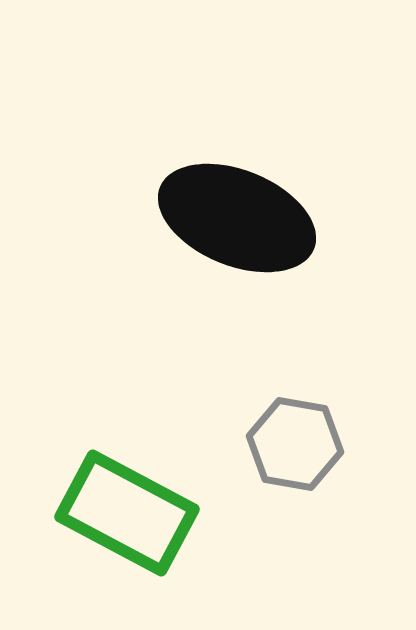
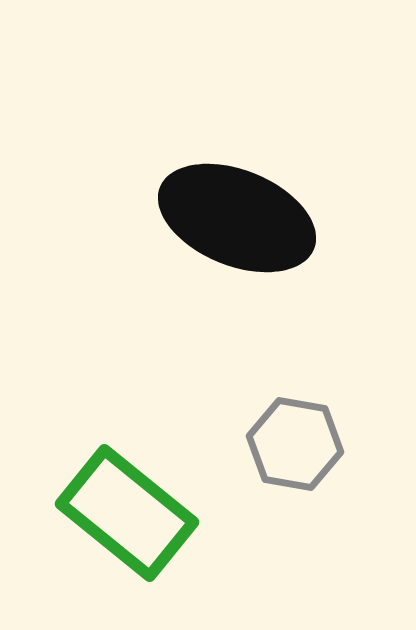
green rectangle: rotated 11 degrees clockwise
